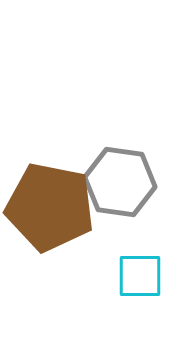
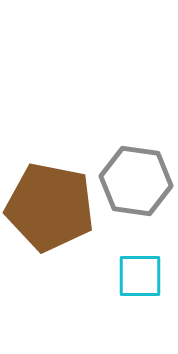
gray hexagon: moved 16 px right, 1 px up
